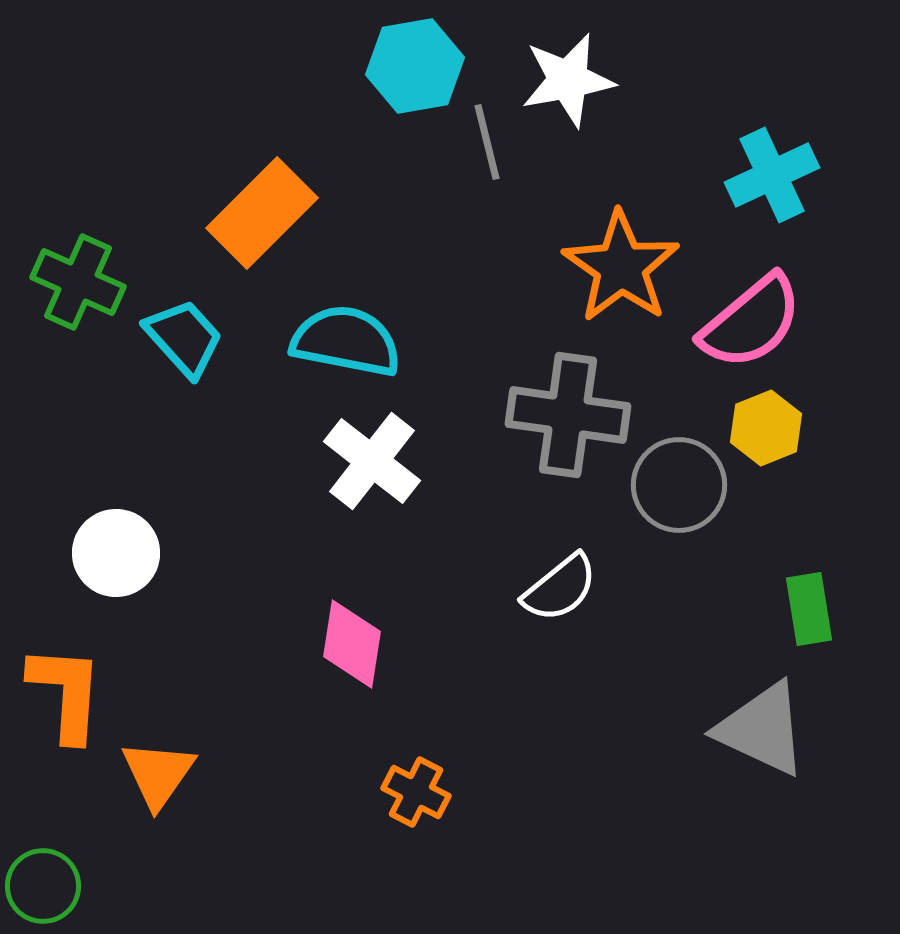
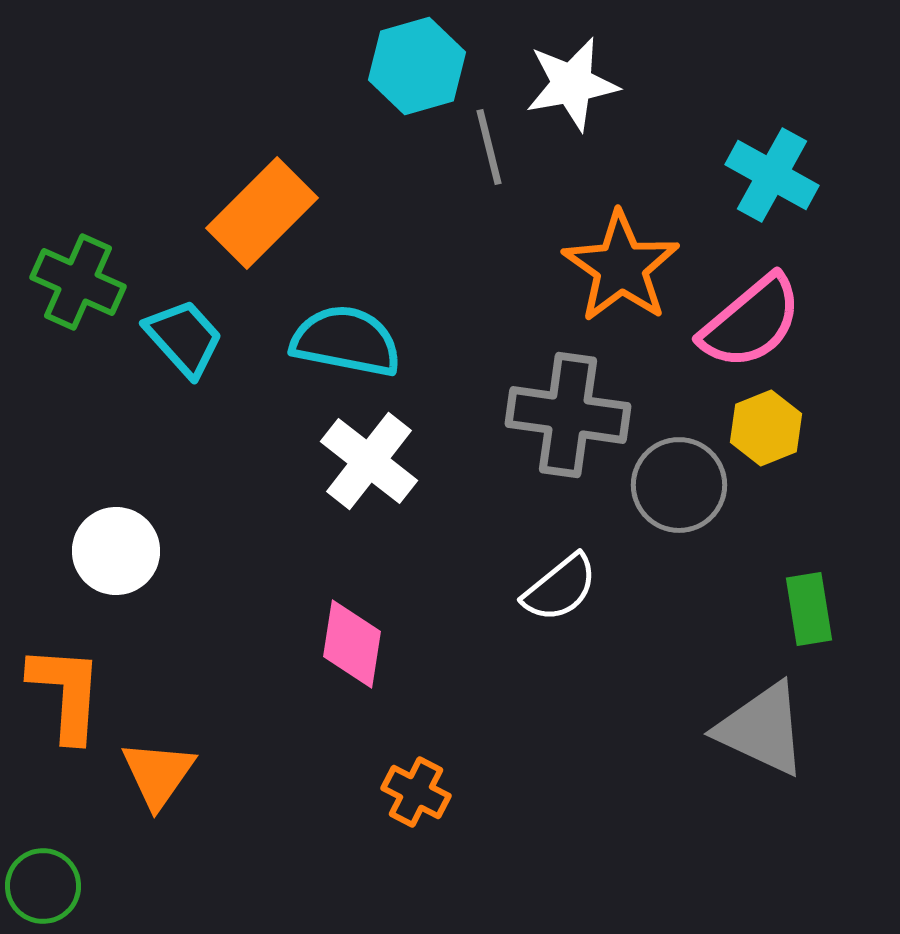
cyan hexagon: moved 2 px right; rotated 6 degrees counterclockwise
white star: moved 4 px right, 4 px down
gray line: moved 2 px right, 5 px down
cyan cross: rotated 36 degrees counterclockwise
white cross: moved 3 px left
white circle: moved 2 px up
